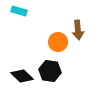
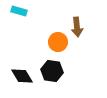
brown arrow: moved 1 px left, 3 px up
black hexagon: moved 2 px right
black diamond: rotated 15 degrees clockwise
